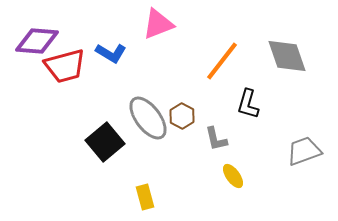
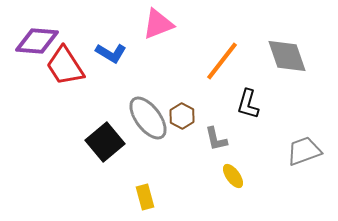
red trapezoid: rotated 72 degrees clockwise
